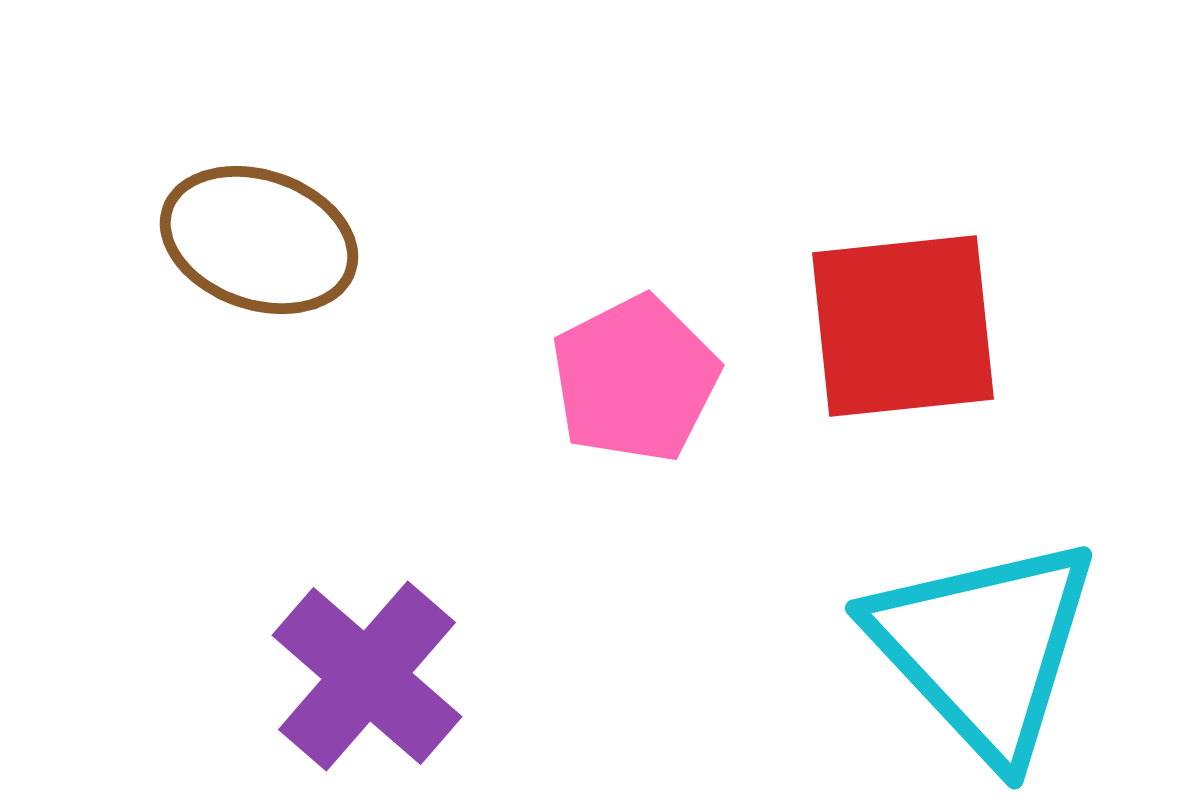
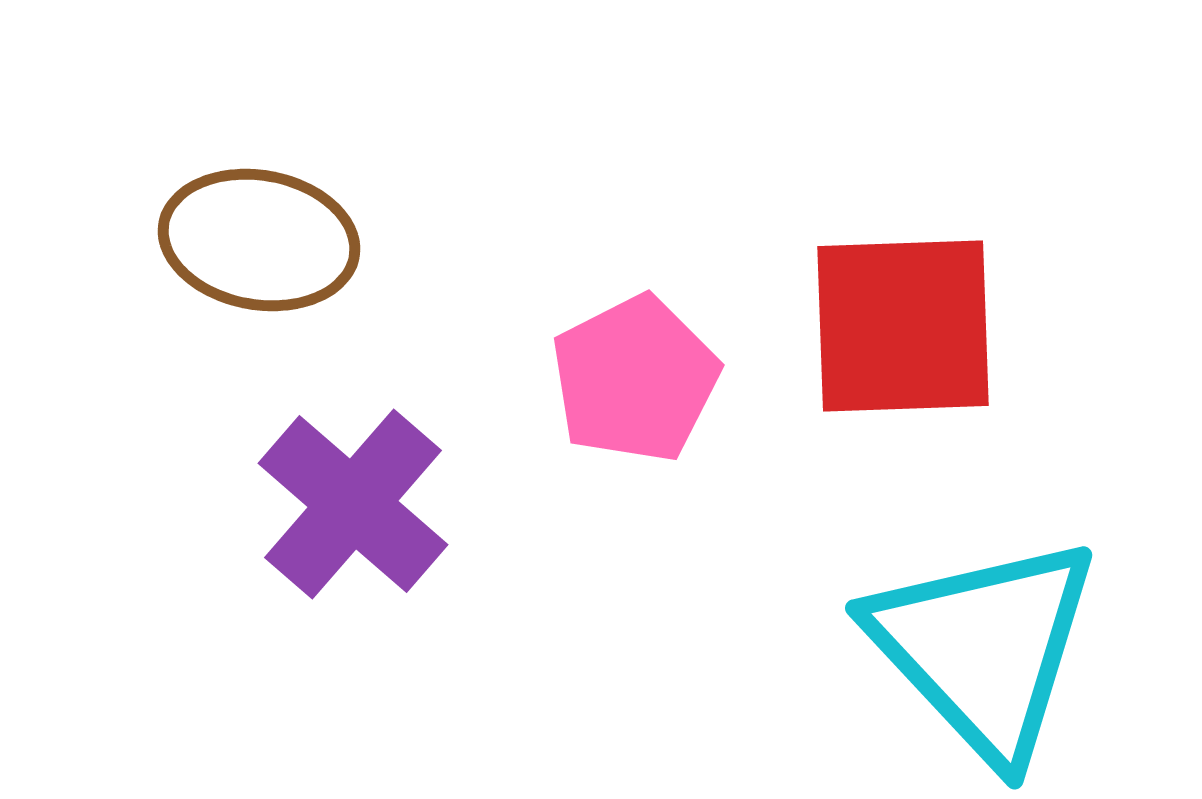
brown ellipse: rotated 9 degrees counterclockwise
red square: rotated 4 degrees clockwise
purple cross: moved 14 px left, 172 px up
